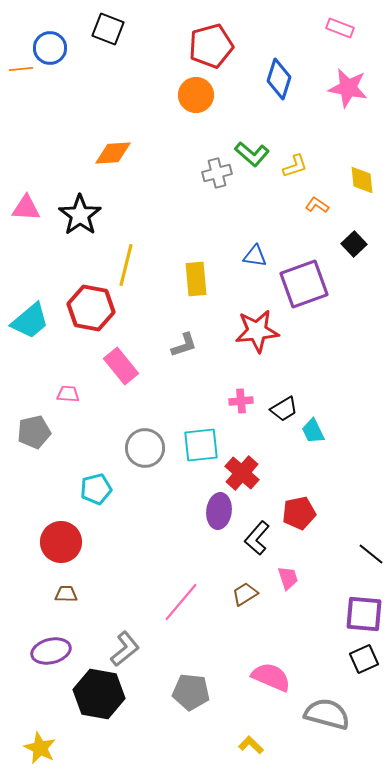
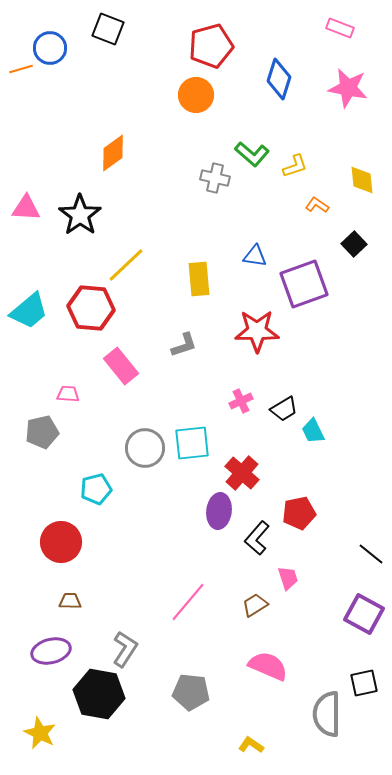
orange line at (21, 69): rotated 10 degrees counterclockwise
orange diamond at (113, 153): rotated 33 degrees counterclockwise
gray cross at (217, 173): moved 2 px left, 5 px down; rotated 28 degrees clockwise
yellow line at (126, 265): rotated 33 degrees clockwise
yellow rectangle at (196, 279): moved 3 px right
red hexagon at (91, 308): rotated 6 degrees counterclockwise
cyan trapezoid at (30, 321): moved 1 px left, 10 px up
red star at (257, 331): rotated 6 degrees clockwise
pink cross at (241, 401): rotated 20 degrees counterclockwise
gray pentagon at (34, 432): moved 8 px right
cyan square at (201, 445): moved 9 px left, 2 px up
brown trapezoid at (66, 594): moved 4 px right, 7 px down
brown trapezoid at (245, 594): moved 10 px right, 11 px down
pink line at (181, 602): moved 7 px right
purple square at (364, 614): rotated 24 degrees clockwise
gray L-shape at (125, 649): rotated 18 degrees counterclockwise
black square at (364, 659): moved 24 px down; rotated 12 degrees clockwise
pink semicircle at (271, 677): moved 3 px left, 11 px up
gray semicircle at (327, 714): rotated 105 degrees counterclockwise
yellow L-shape at (251, 745): rotated 10 degrees counterclockwise
yellow star at (40, 748): moved 15 px up
